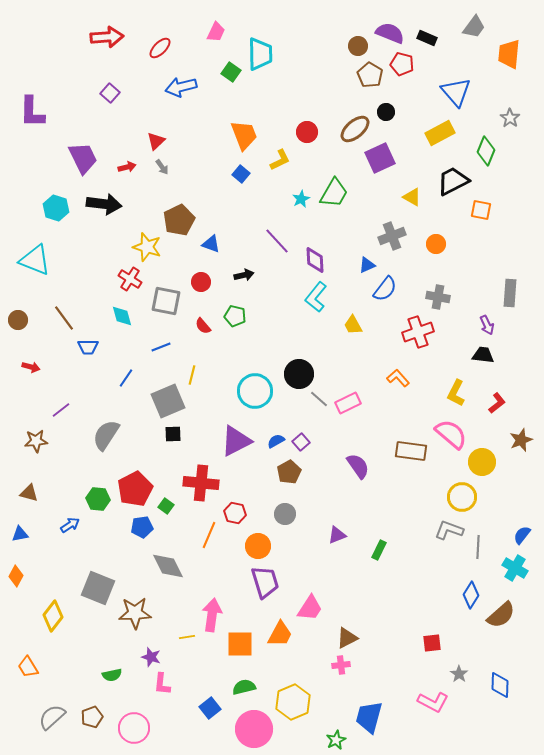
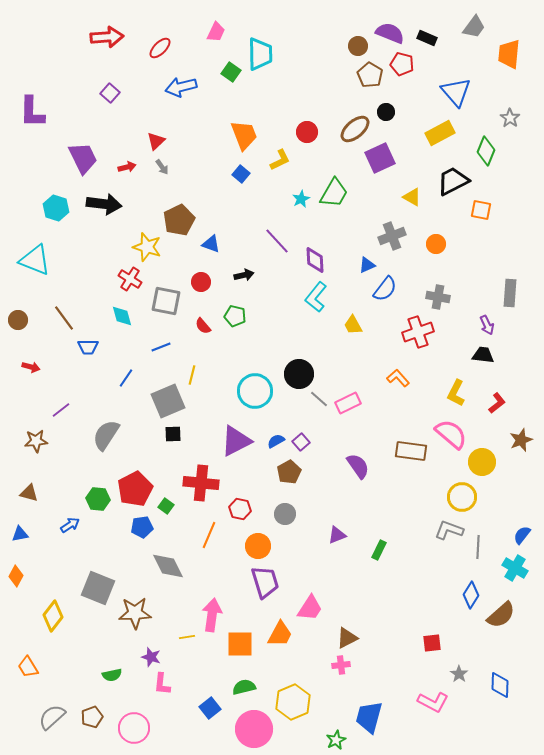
red hexagon at (235, 513): moved 5 px right, 4 px up
